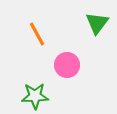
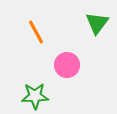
orange line: moved 1 px left, 2 px up
